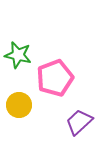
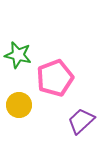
purple trapezoid: moved 2 px right, 1 px up
